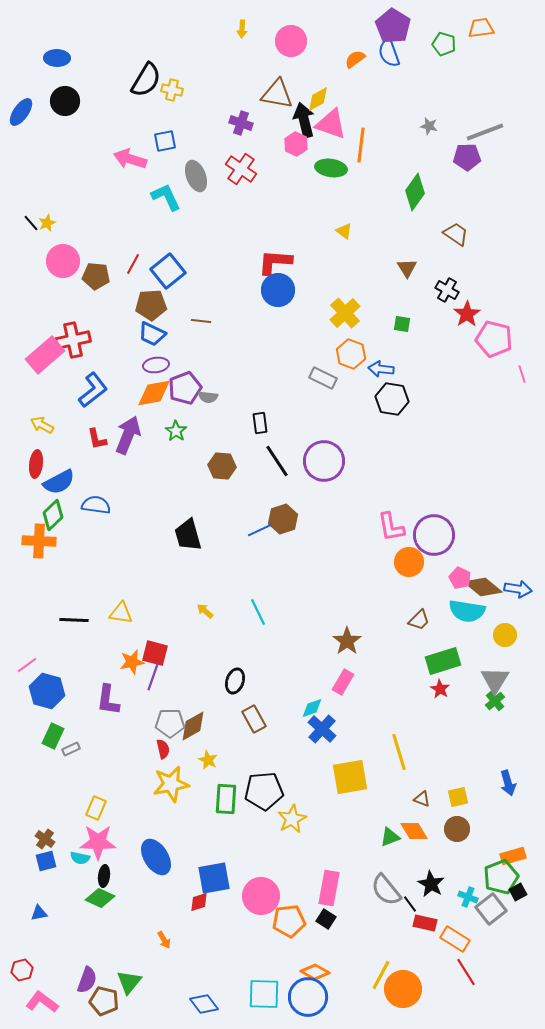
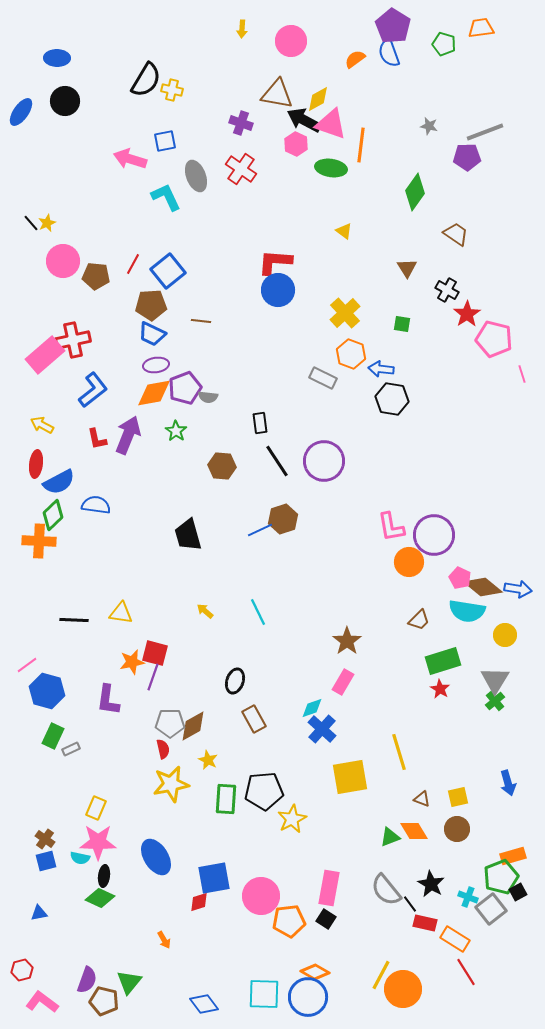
black arrow at (304, 120): rotated 48 degrees counterclockwise
